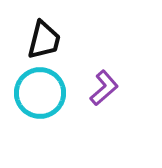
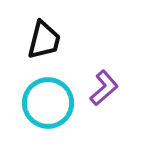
cyan circle: moved 8 px right, 10 px down
